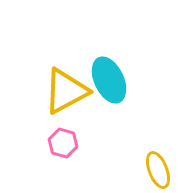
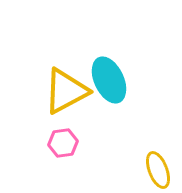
pink hexagon: rotated 24 degrees counterclockwise
